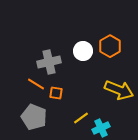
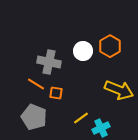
gray cross: rotated 25 degrees clockwise
